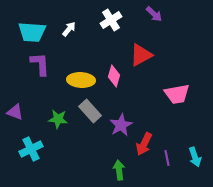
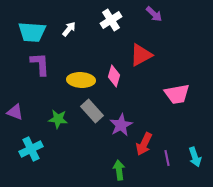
gray rectangle: moved 2 px right
